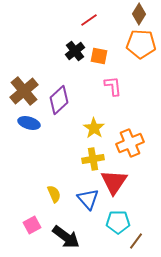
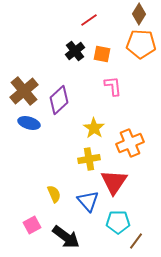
orange square: moved 3 px right, 2 px up
yellow cross: moved 4 px left
blue triangle: moved 2 px down
